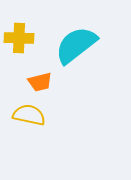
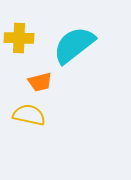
cyan semicircle: moved 2 px left
